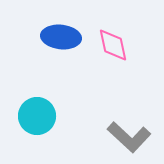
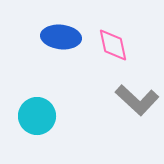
gray L-shape: moved 8 px right, 37 px up
